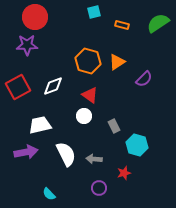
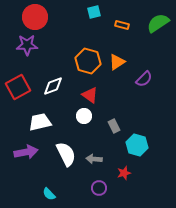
white trapezoid: moved 3 px up
